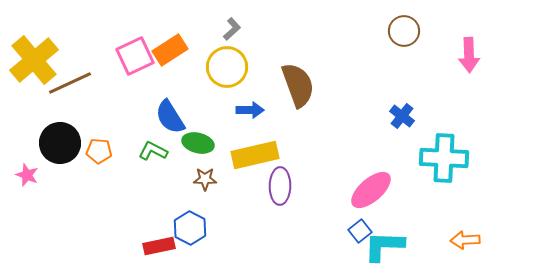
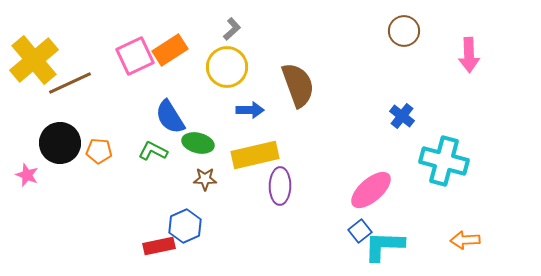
cyan cross: moved 3 px down; rotated 12 degrees clockwise
blue hexagon: moved 5 px left, 2 px up; rotated 8 degrees clockwise
